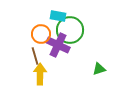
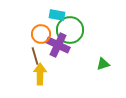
cyan rectangle: moved 1 px left, 1 px up
green triangle: moved 4 px right, 5 px up
